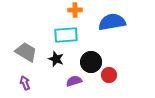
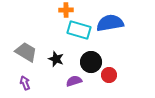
orange cross: moved 9 px left
blue semicircle: moved 2 px left, 1 px down
cyan rectangle: moved 13 px right, 5 px up; rotated 20 degrees clockwise
